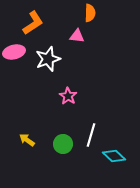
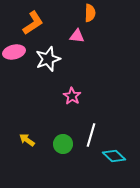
pink star: moved 4 px right
